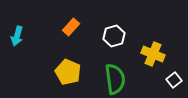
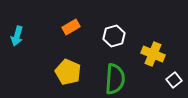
orange rectangle: rotated 18 degrees clockwise
green semicircle: rotated 12 degrees clockwise
